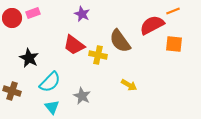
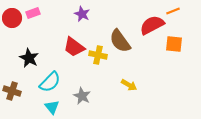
red trapezoid: moved 2 px down
